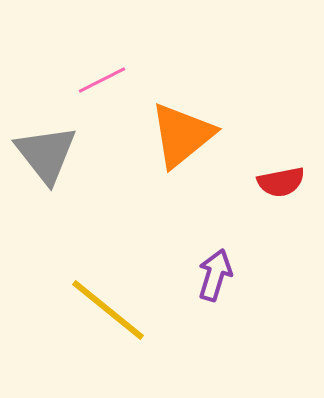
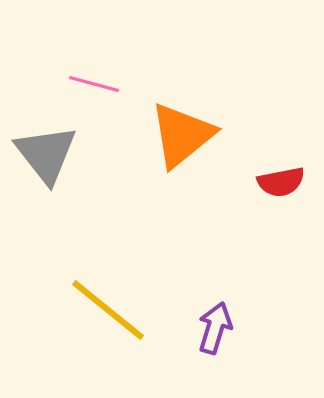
pink line: moved 8 px left, 4 px down; rotated 42 degrees clockwise
purple arrow: moved 53 px down
